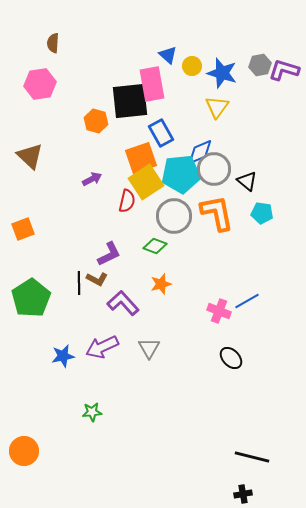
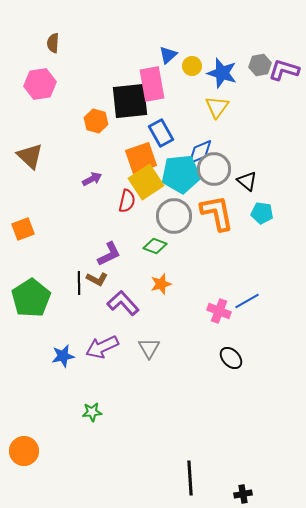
blue triangle at (168, 55): rotated 36 degrees clockwise
black line at (252, 457): moved 62 px left, 21 px down; rotated 72 degrees clockwise
